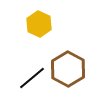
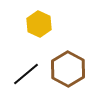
black line: moved 6 px left, 4 px up
